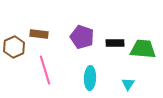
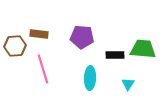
purple pentagon: rotated 15 degrees counterclockwise
black rectangle: moved 12 px down
brown hexagon: moved 1 px right, 1 px up; rotated 20 degrees clockwise
pink line: moved 2 px left, 1 px up
